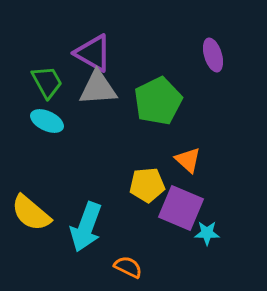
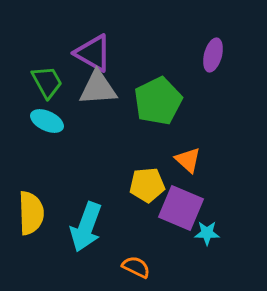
purple ellipse: rotated 32 degrees clockwise
yellow semicircle: rotated 132 degrees counterclockwise
orange semicircle: moved 8 px right
